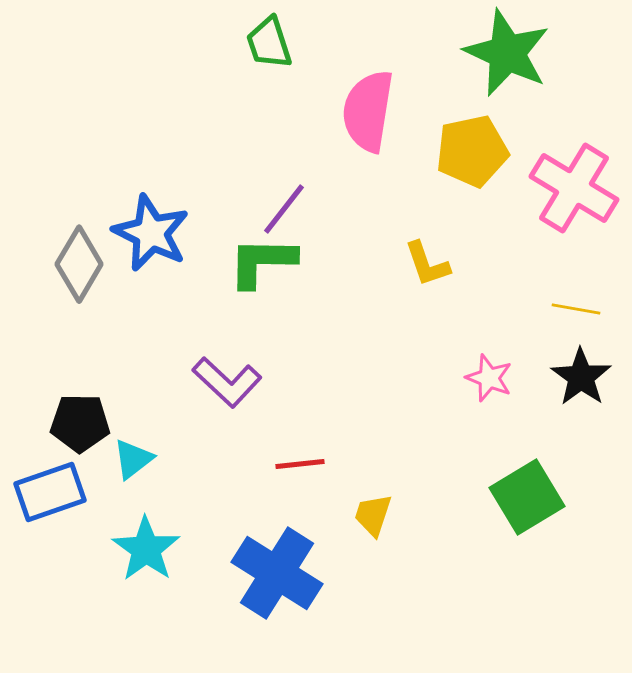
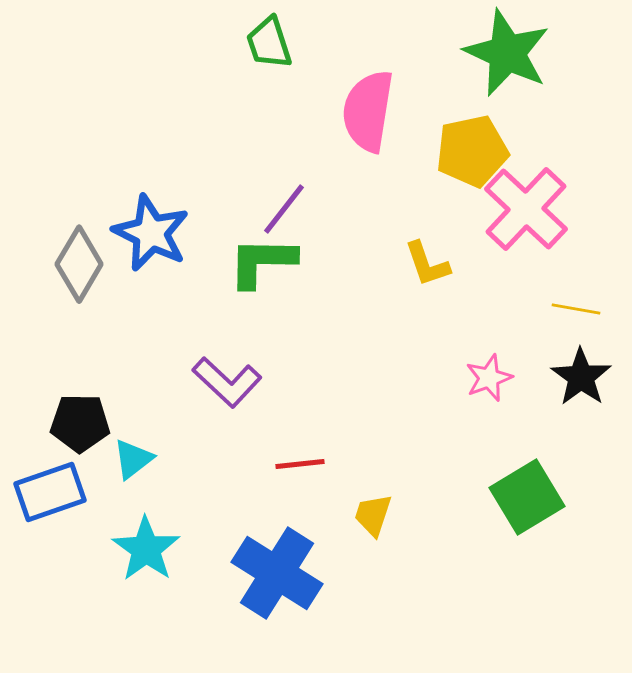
pink cross: moved 48 px left, 21 px down; rotated 12 degrees clockwise
pink star: rotated 30 degrees clockwise
